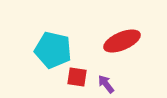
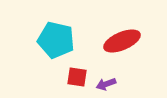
cyan pentagon: moved 3 px right, 10 px up
purple arrow: rotated 72 degrees counterclockwise
